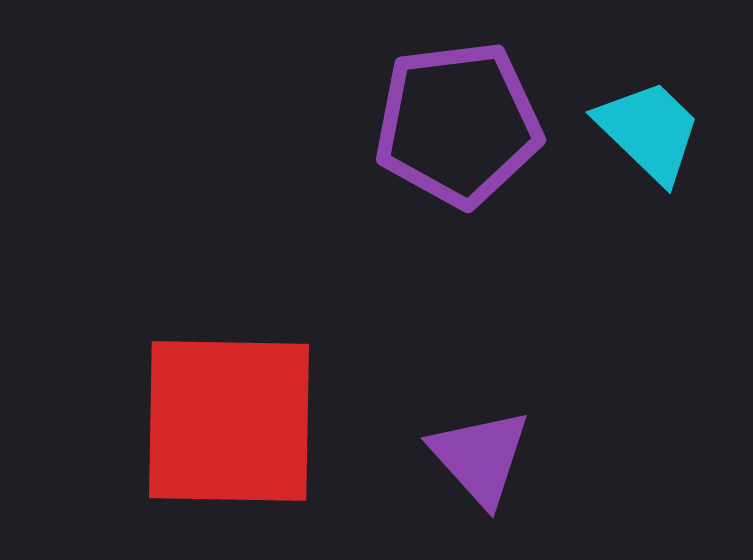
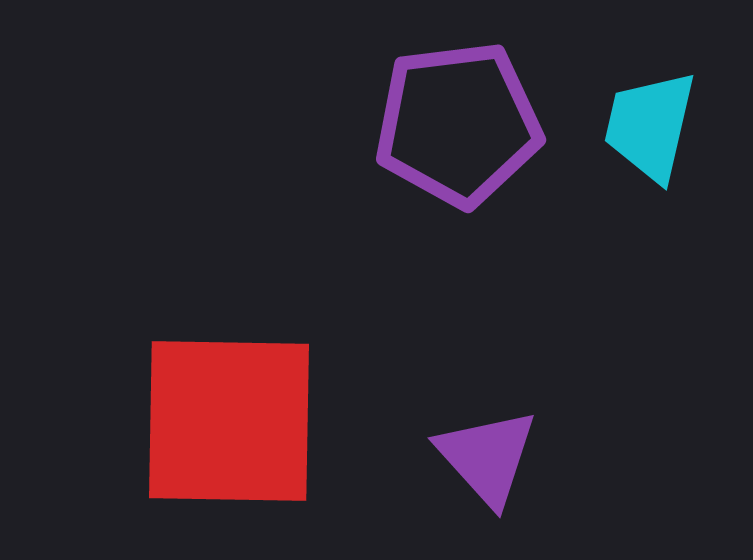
cyan trapezoid: moved 1 px right, 5 px up; rotated 121 degrees counterclockwise
purple triangle: moved 7 px right
